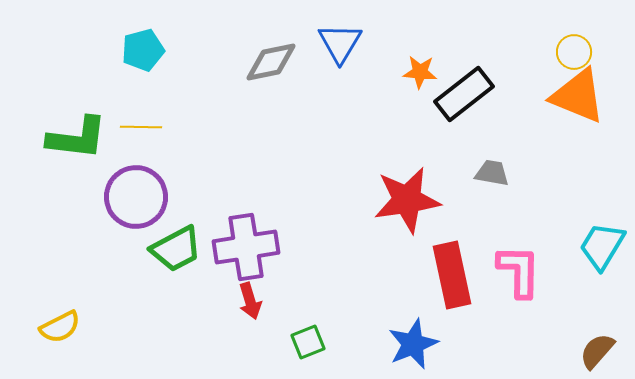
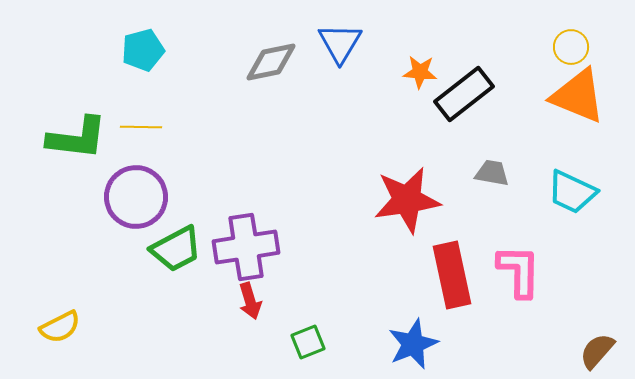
yellow circle: moved 3 px left, 5 px up
cyan trapezoid: moved 30 px left, 54 px up; rotated 96 degrees counterclockwise
